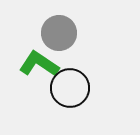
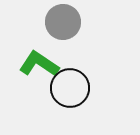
gray circle: moved 4 px right, 11 px up
